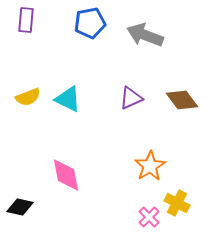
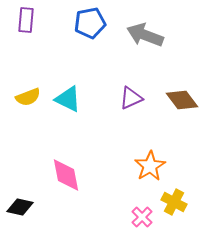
yellow cross: moved 3 px left, 1 px up
pink cross: moved 7 px left
